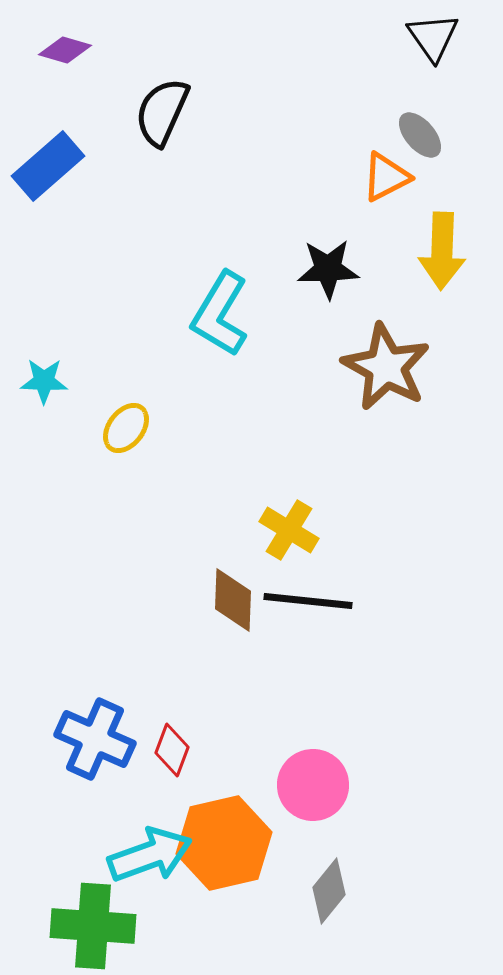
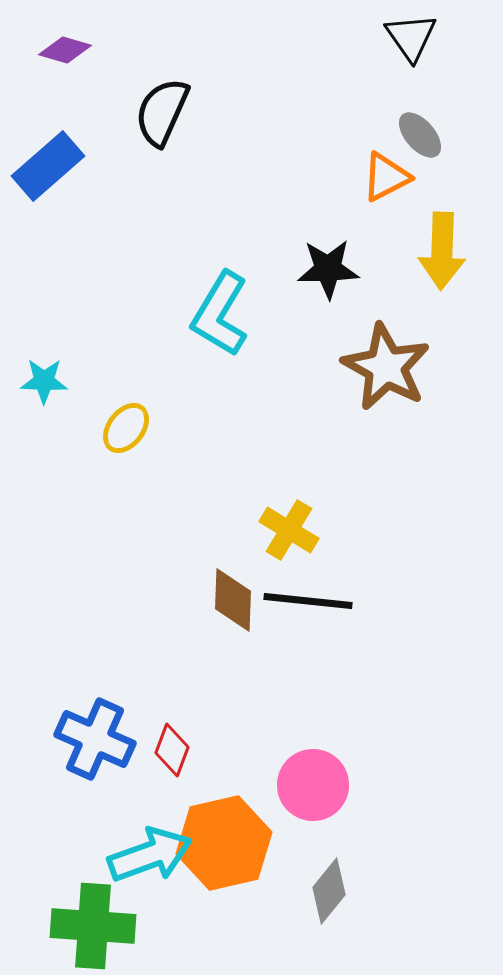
black triangle: moved 22 px left
